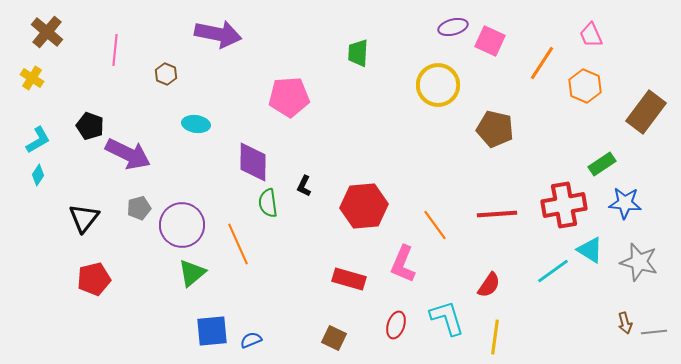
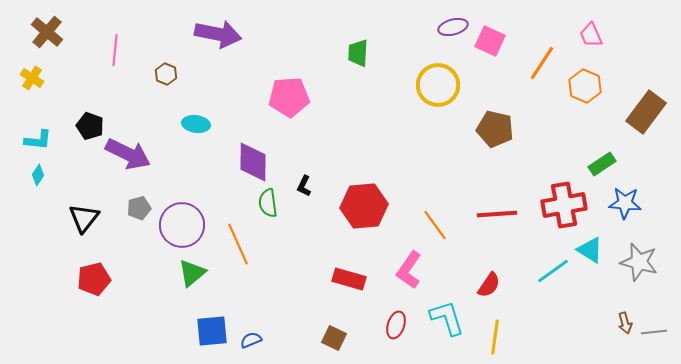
cyan L-shape at (38, 140): rotated 36 degrees clockwise
pink L-shape at (403, 264): moved 6 px right, 6 px down; rotated 12 degrees clockwise
